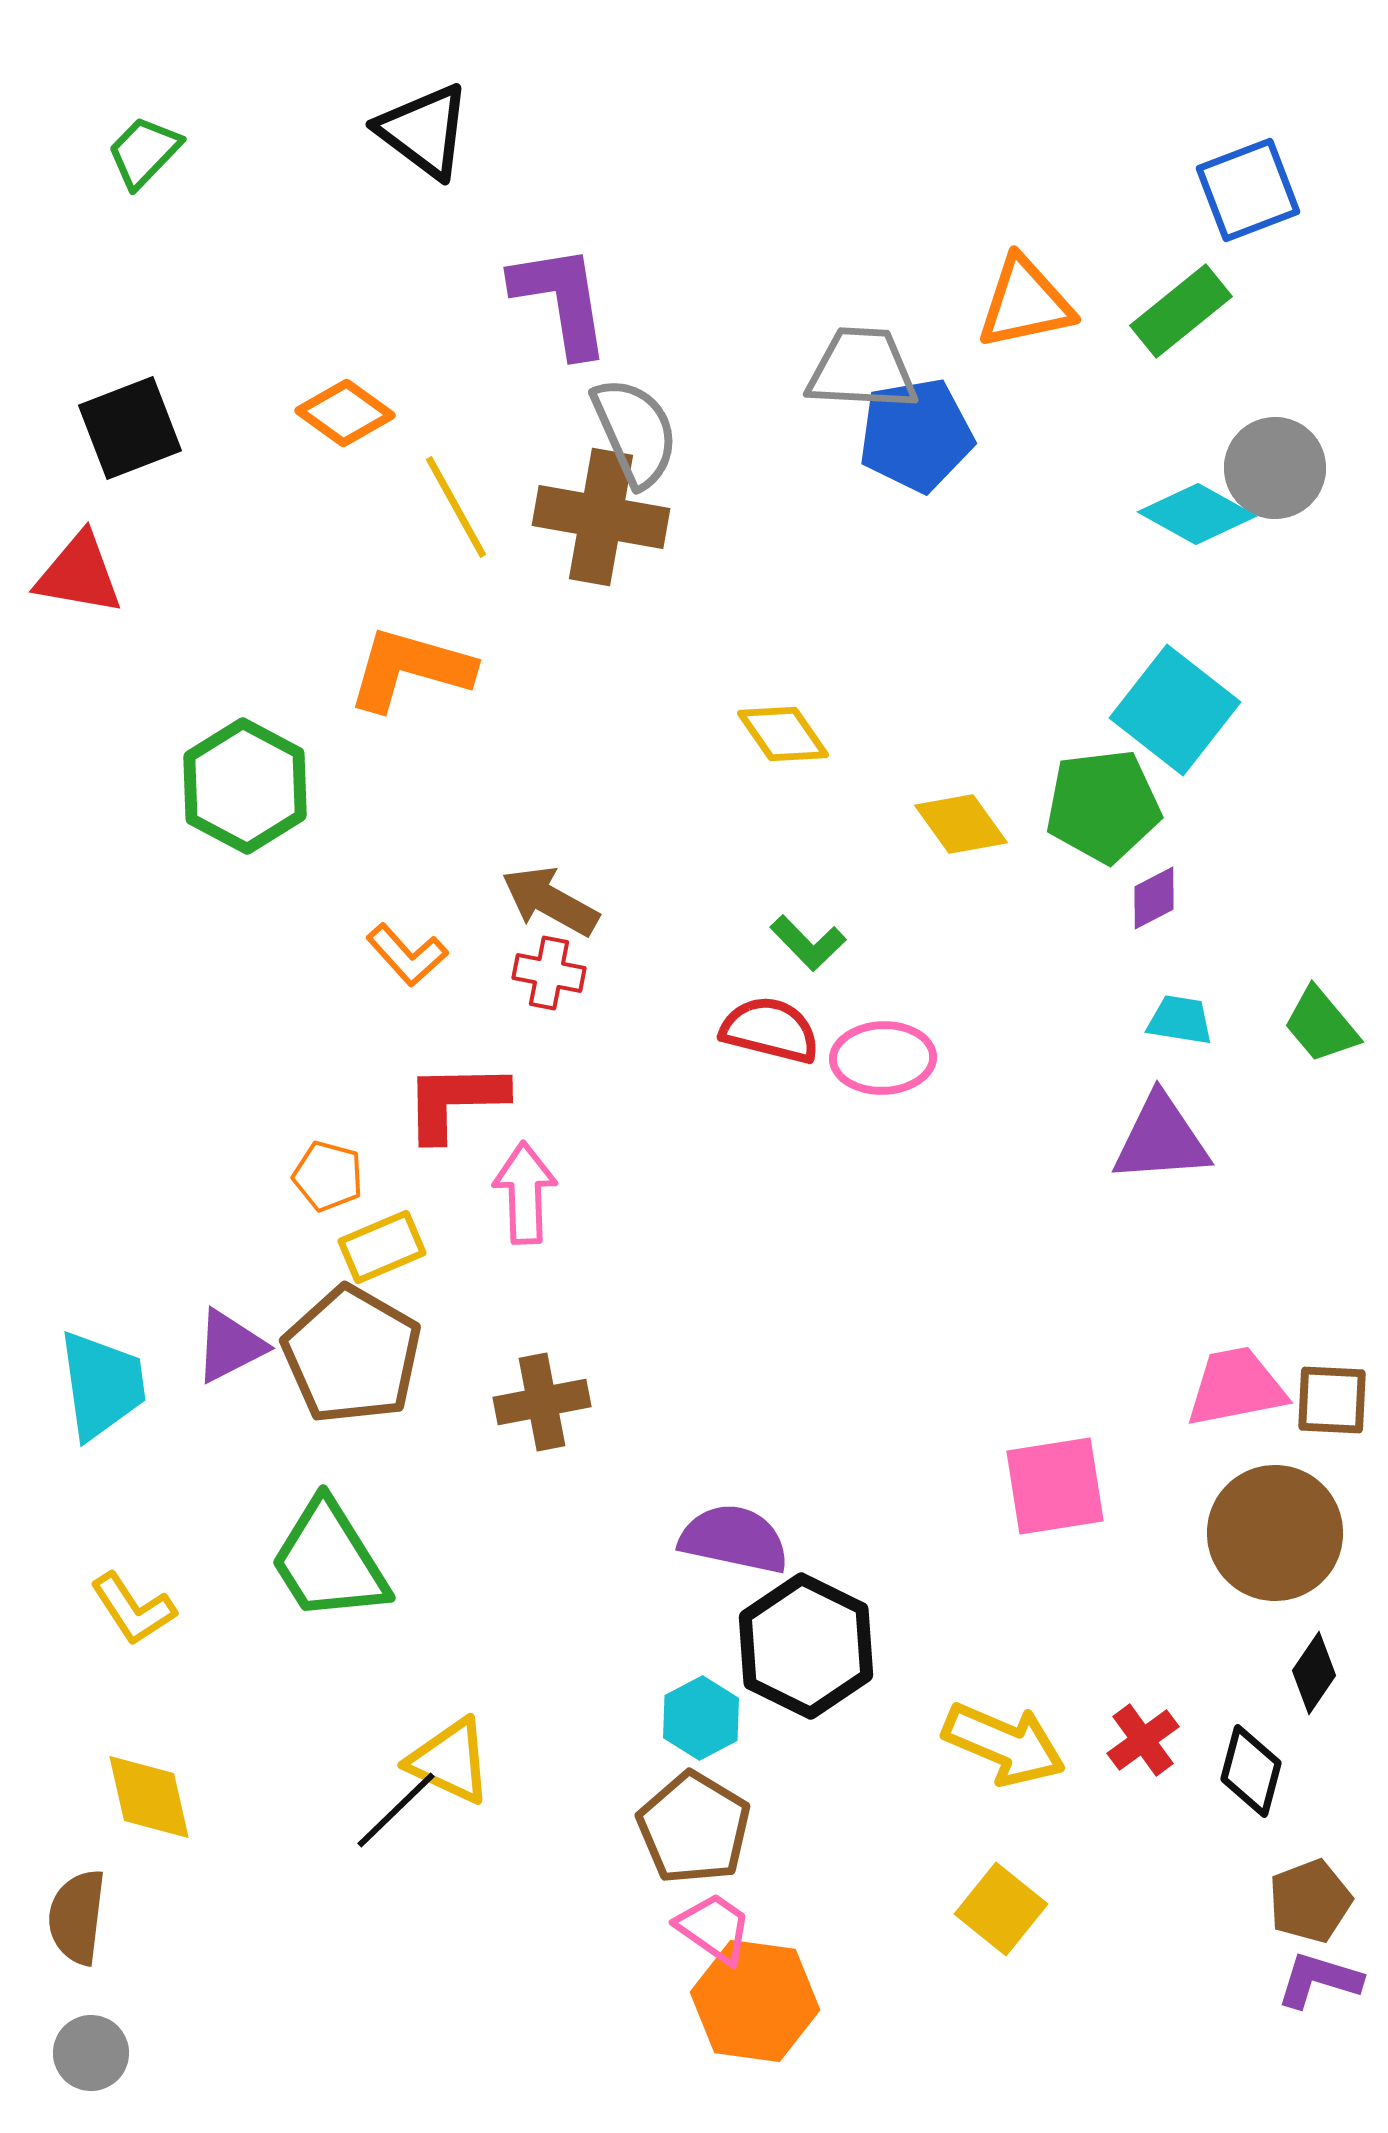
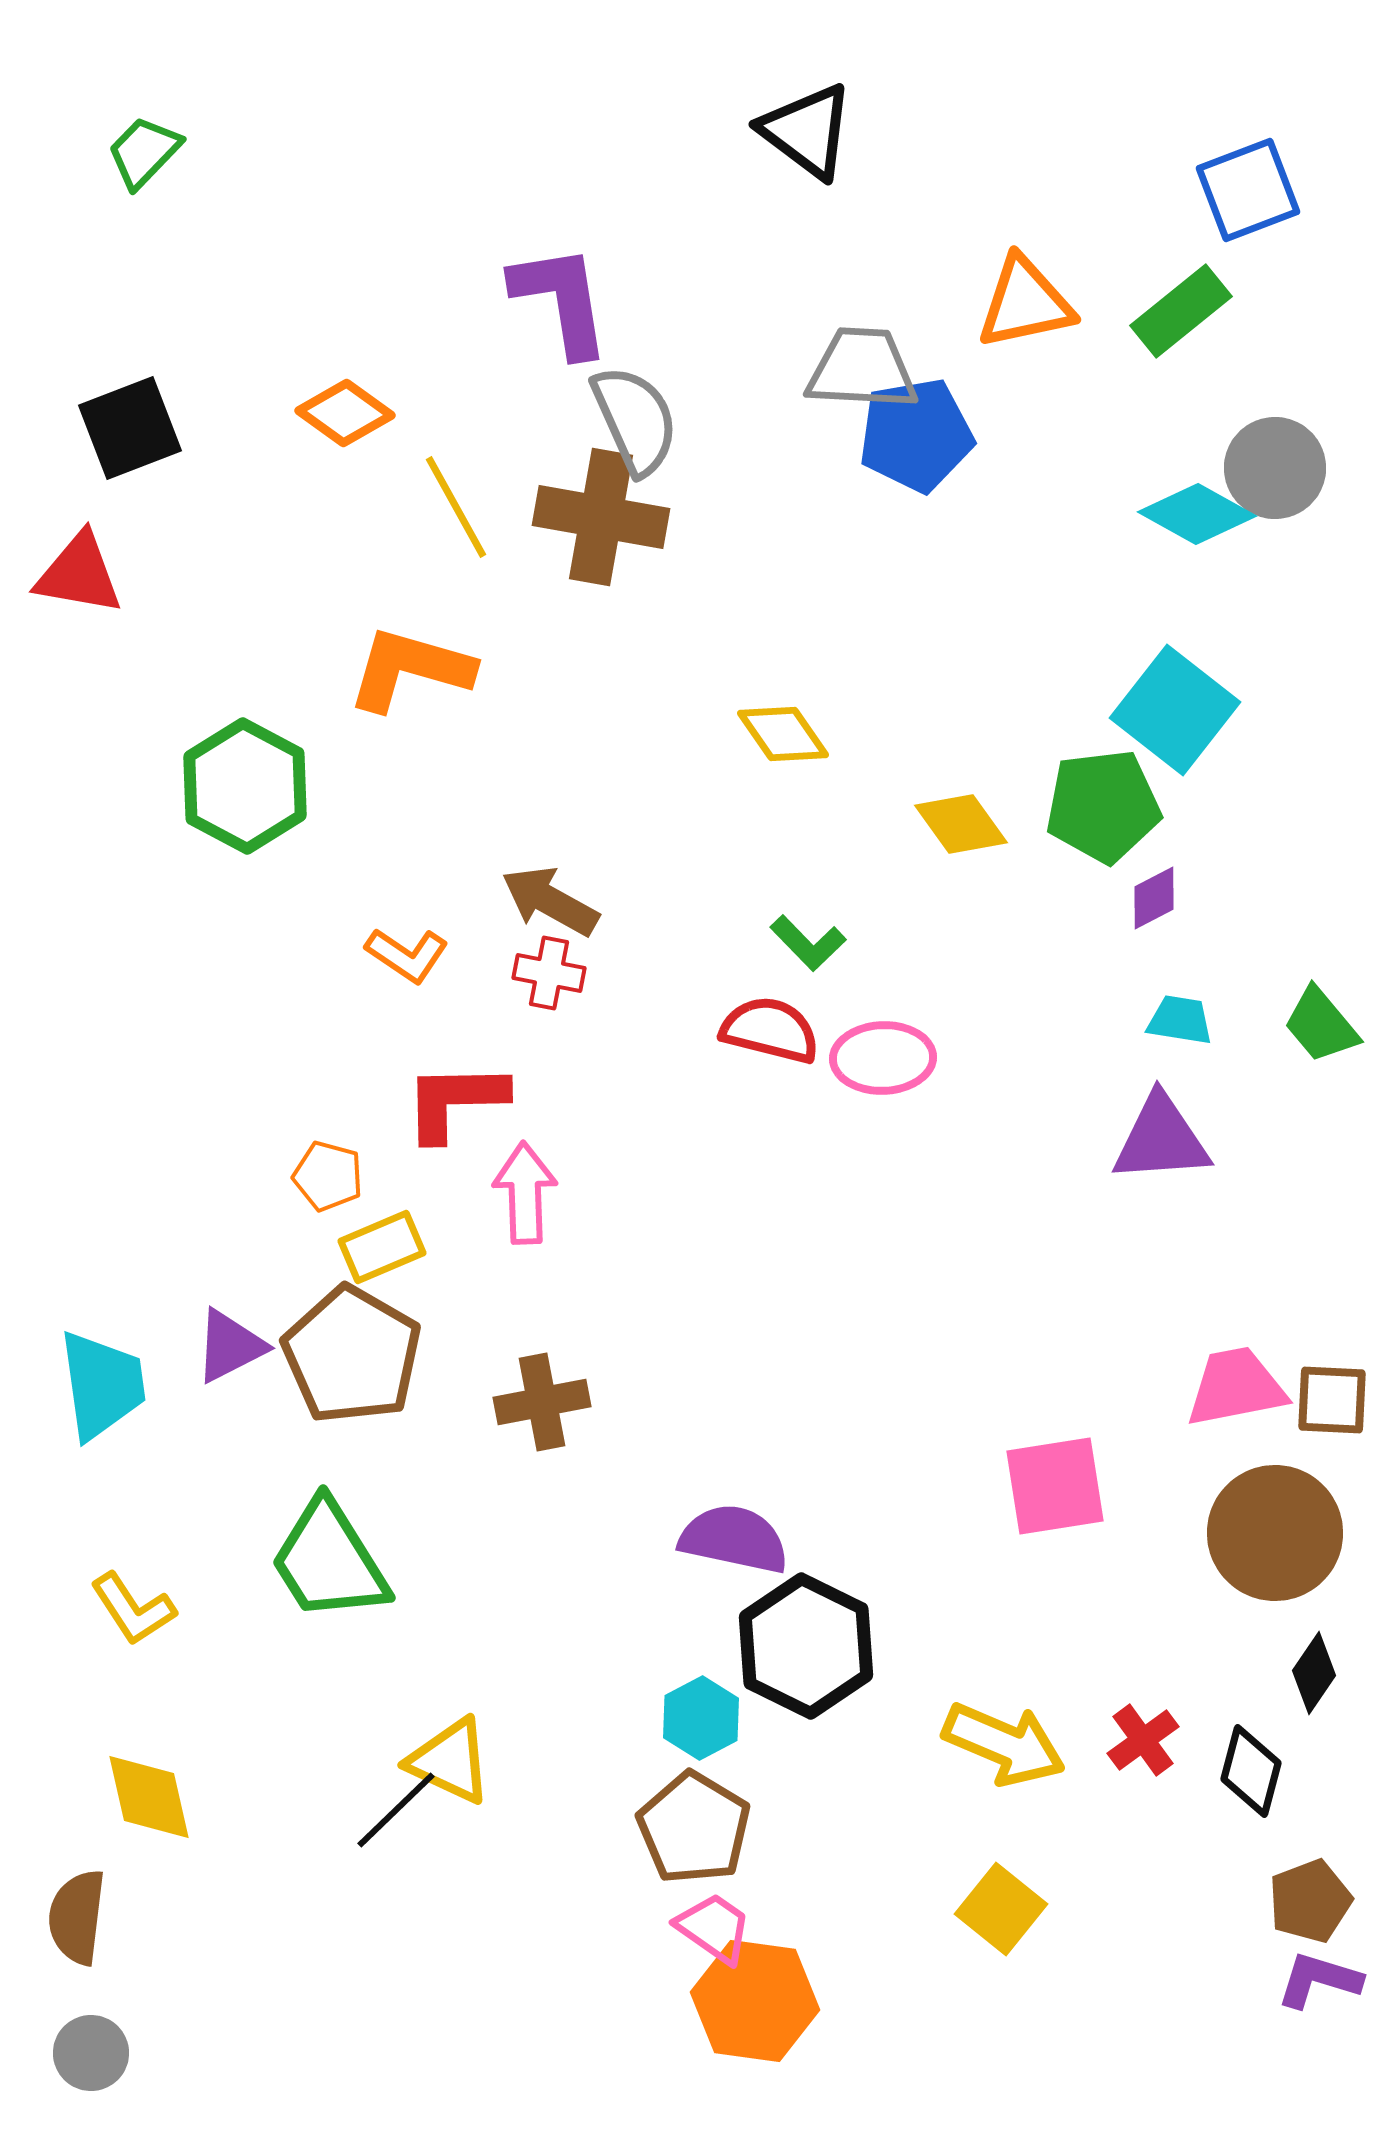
black triangle at (424, 131): moved 383 px right
gray semicircle at (635, 432): moved 12 px up
orange L-shape at (407, 955): rotated 14 degrees counterclockwise
